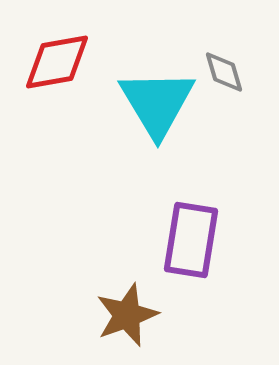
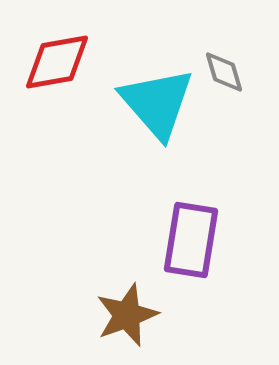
cyan triangle: rotated 10 degrees counterclockwise
